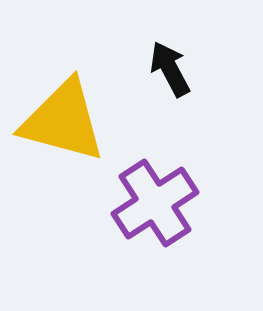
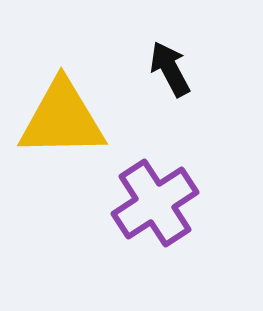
yellow triangle: moved 1 px left, 2 px up; rotated 16 degrees counterclockwise
